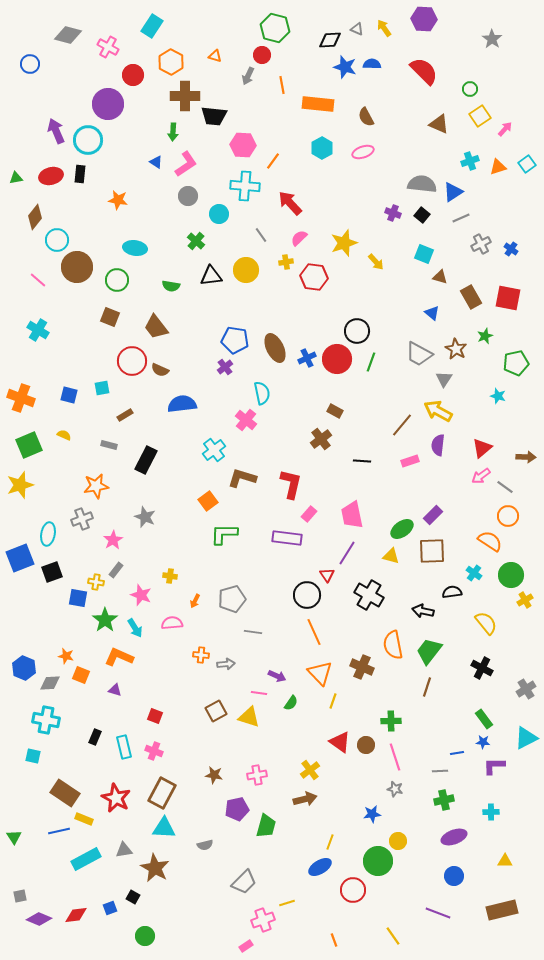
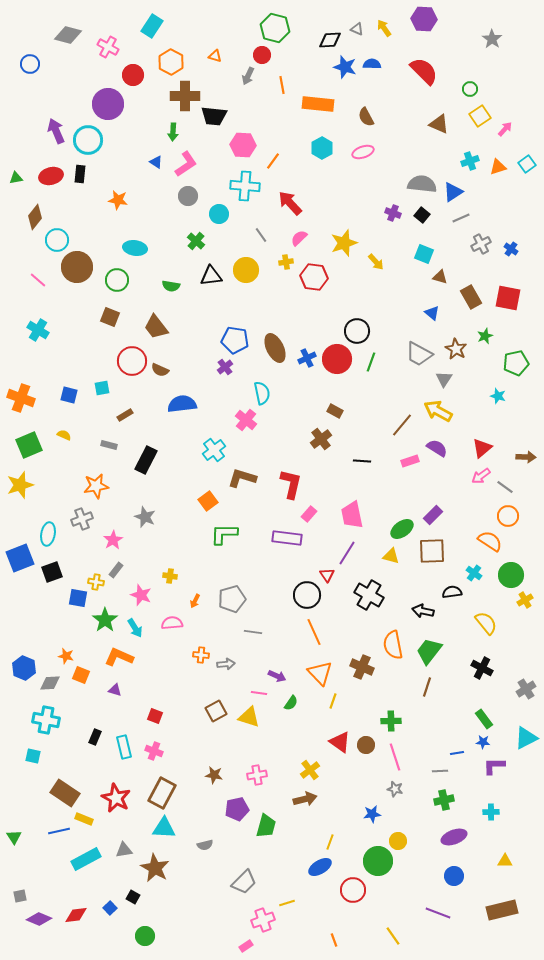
purple semicircle at (438, 445): moved 1 px left, 3 px down; rotated 115 degrees clockwise
blue square at (110, 908): rotated 24 degrees counterclockwise
